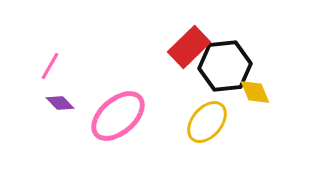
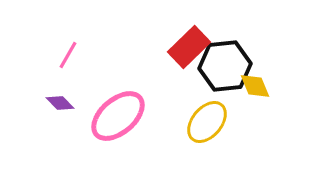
pink line: moved 18 px right, 11 px up
yellow diamond: moved 6 px up
